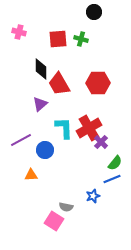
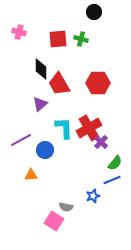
blue line: moved 1 px down
